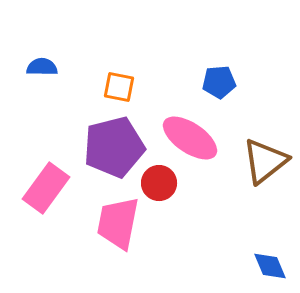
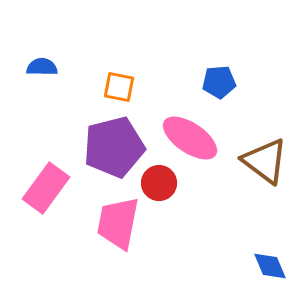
brown triangle: rotated 45 degrees counterclockwise
